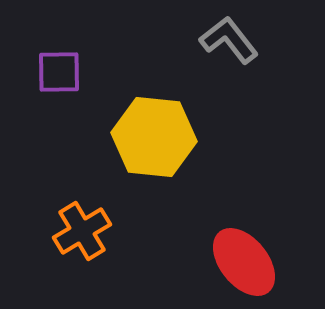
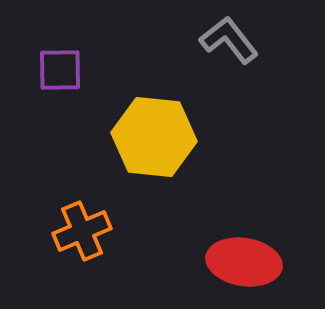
purple square: moved 1 px right, 2 px up
orange cross: rotated 8 degrees clockwise
red ellipse: rotated 42 degrees counterclockwise
